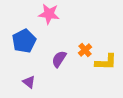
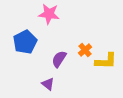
blue pentagon: moved 1 px right, 1 px down
yellow L-shape: moved 1 px up
purple triangle: moved 19 px right, 2 px down
